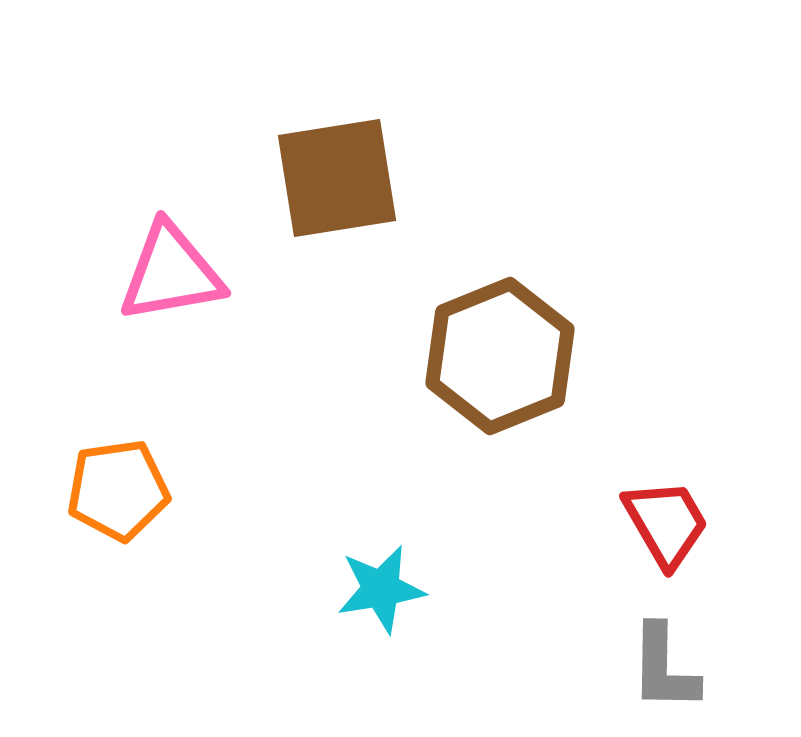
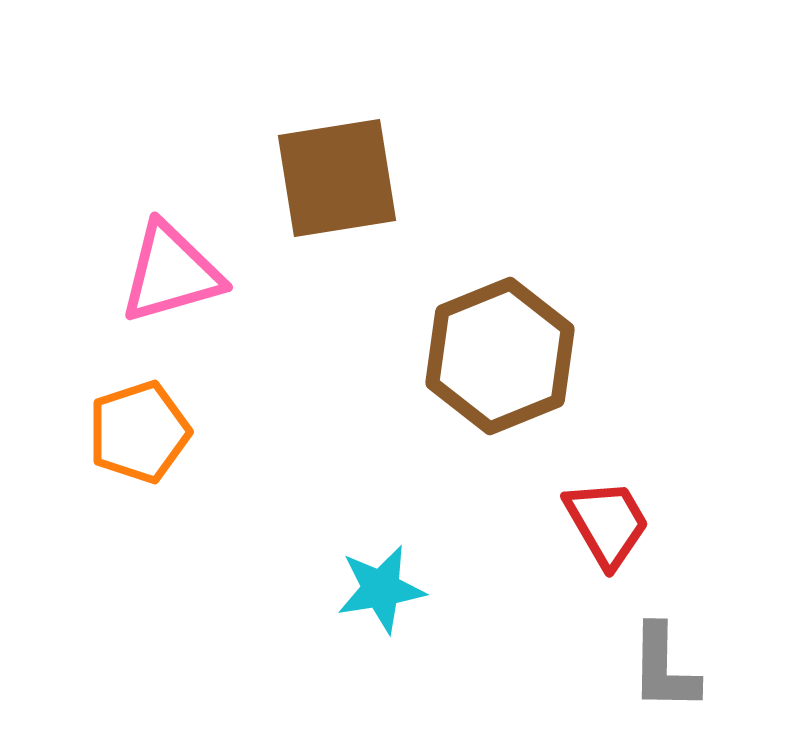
pink triangle: rotated 6 degrees counterclockwise
orange pentagon: moved 21 px right, 58 px up; rotated 10 degrees counterclockwise
red trapezoid: moved 59 px left
